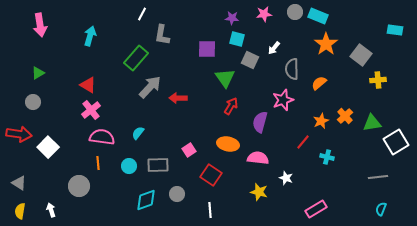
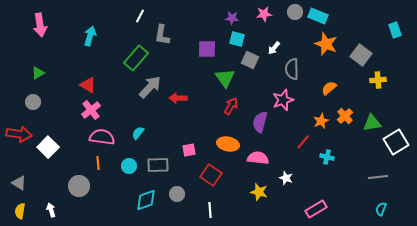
white line at (142, 14): moved 2 px left, 2 px down
cyan rectangle at (395, 30): rotated 63 degrees clockwise
orange star at (326, 44): rotated 15 degrees counterclockwise
orange semicircle at (319, 83): moved 10 px right, 5 px down
pink square at (189, 150): rotated 24 degrees clockwise
